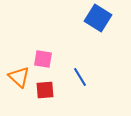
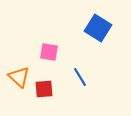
blue square: moved 10 px down
pink square: moved 6 px right, 7 px up
red square: moved 1 px left, 1 px up
